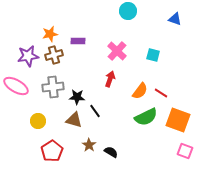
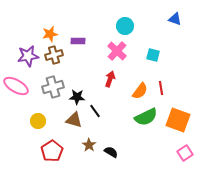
cyan circle: moved 3 px left, 15 px down
gray cross: rotated 10 degrees counterclockwise
red line: moved 5 px up; rotated 48 degrees clockwise
pink square: moved 2 px down; rotated 35 degrees clockwise
